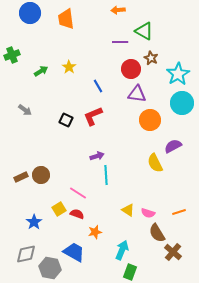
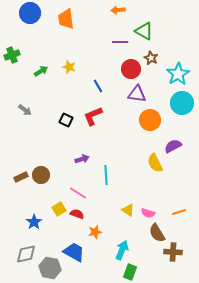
yellow star: rotated 16 degrees counterclockwise
purple arrow: moved 15 px left, 3 px down
brown cross: rotated 36 degrees counterclockwise
